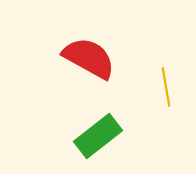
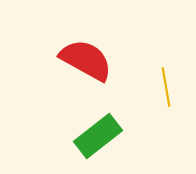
red semicircle: moved 3 px left, 2 px down
